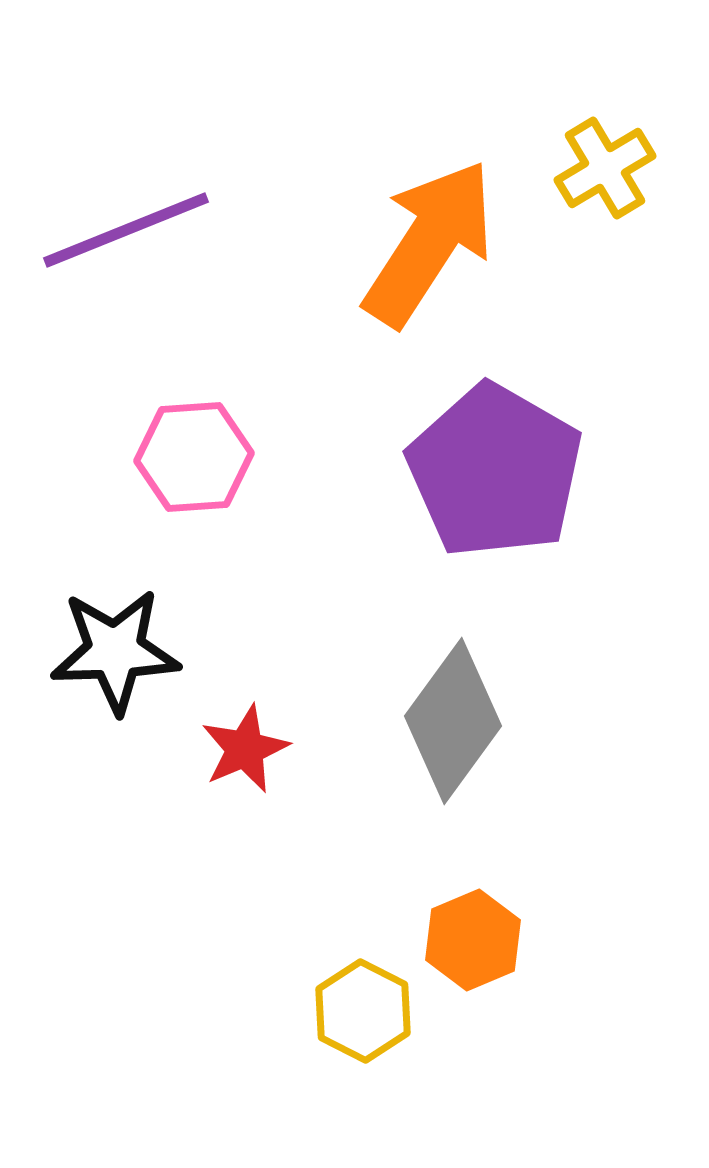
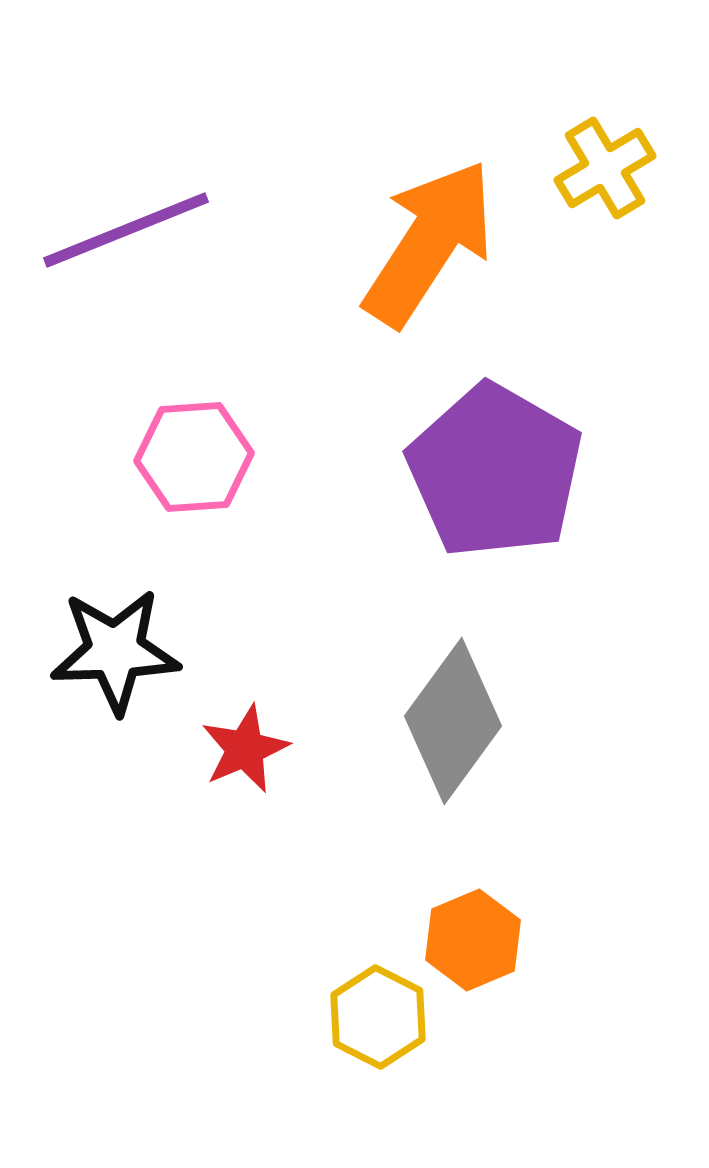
yellow hexagon: moved 15 px right, 6 px down
